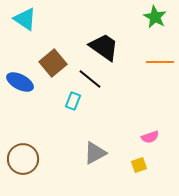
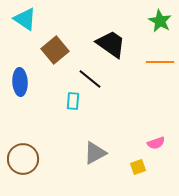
green star: moved 5 px right, 4 px down
black trapezoid: moved 7 px right, 3 px up
brown square: moved 2 px right, 13 px up
blue ellipse: rotated 60 degrees clockwise
cyan rectangle: rotated 18 degrees counterclockwise
pink semicircle: moved 6 px right, 6 px down
yellow square: moved 1 px left, 2 px down
